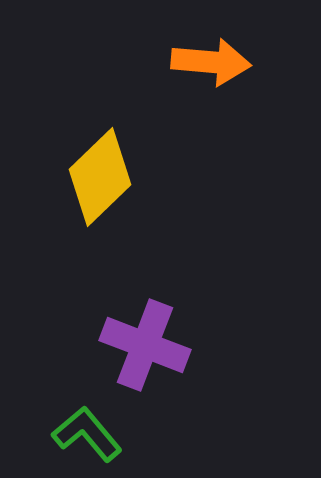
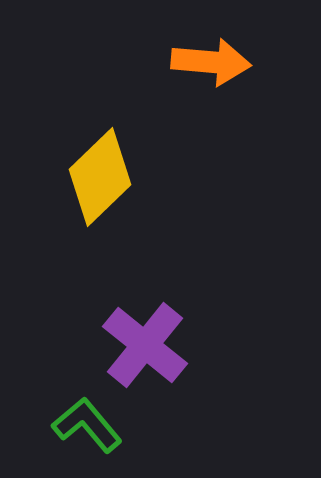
purple cross: rotated 18 degrees clockwise
green L-shape: moved 9 px up
